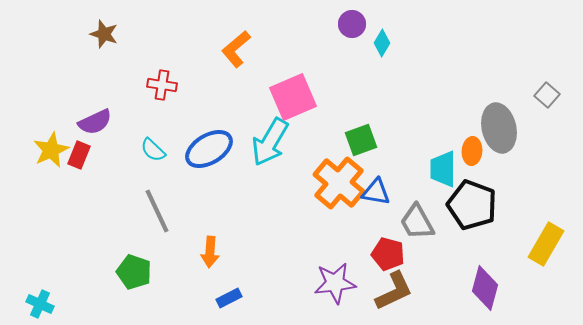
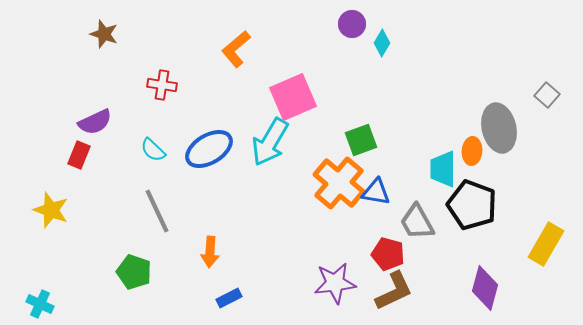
yellow star: moved 60 px down; rotated 27 degrees counterclockwise
